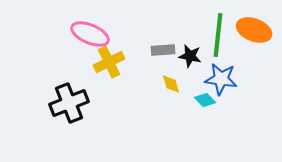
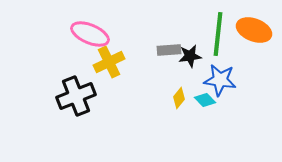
green line: moved 1 px up
gray rectangle: moved 6 px right
black star: rotated 20 degrees counterclockwise
blue star: moved 1 px left, 1 px down
yellow diamond: moved 8 px right, 14 px down; rotated 55 degrees clockwise
black cross: moved 7 px right, 7 px up
